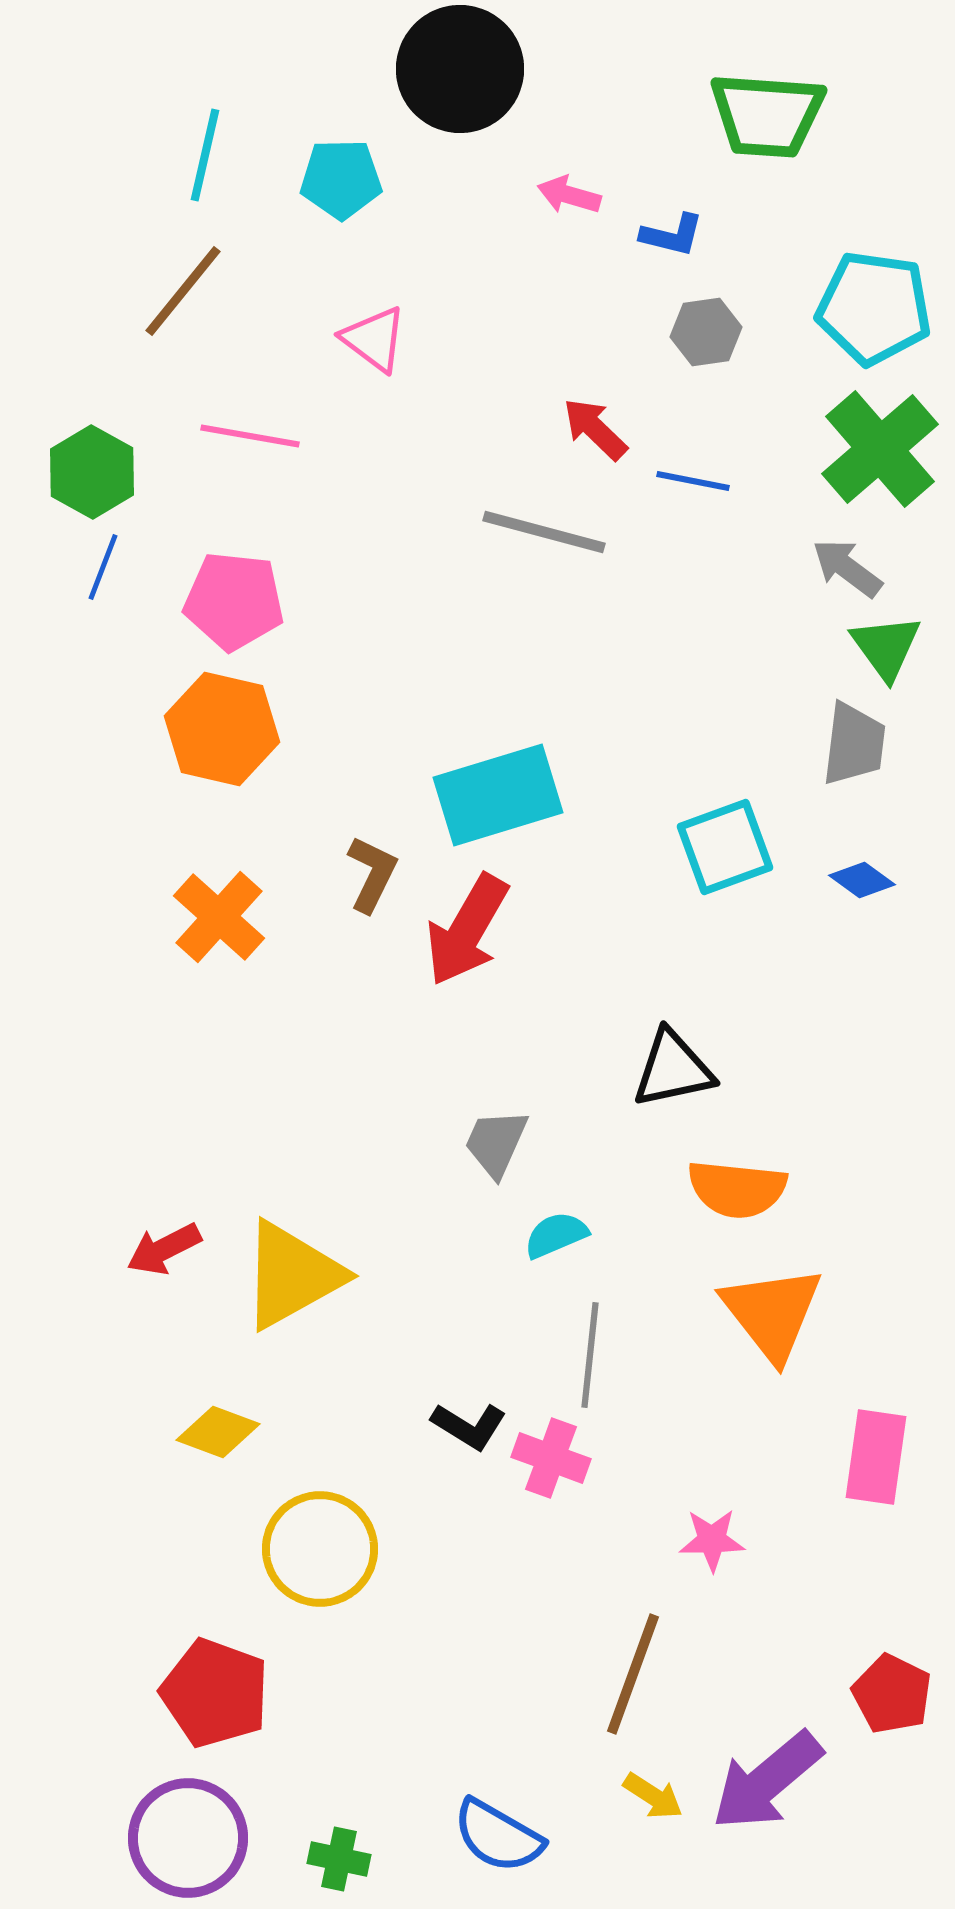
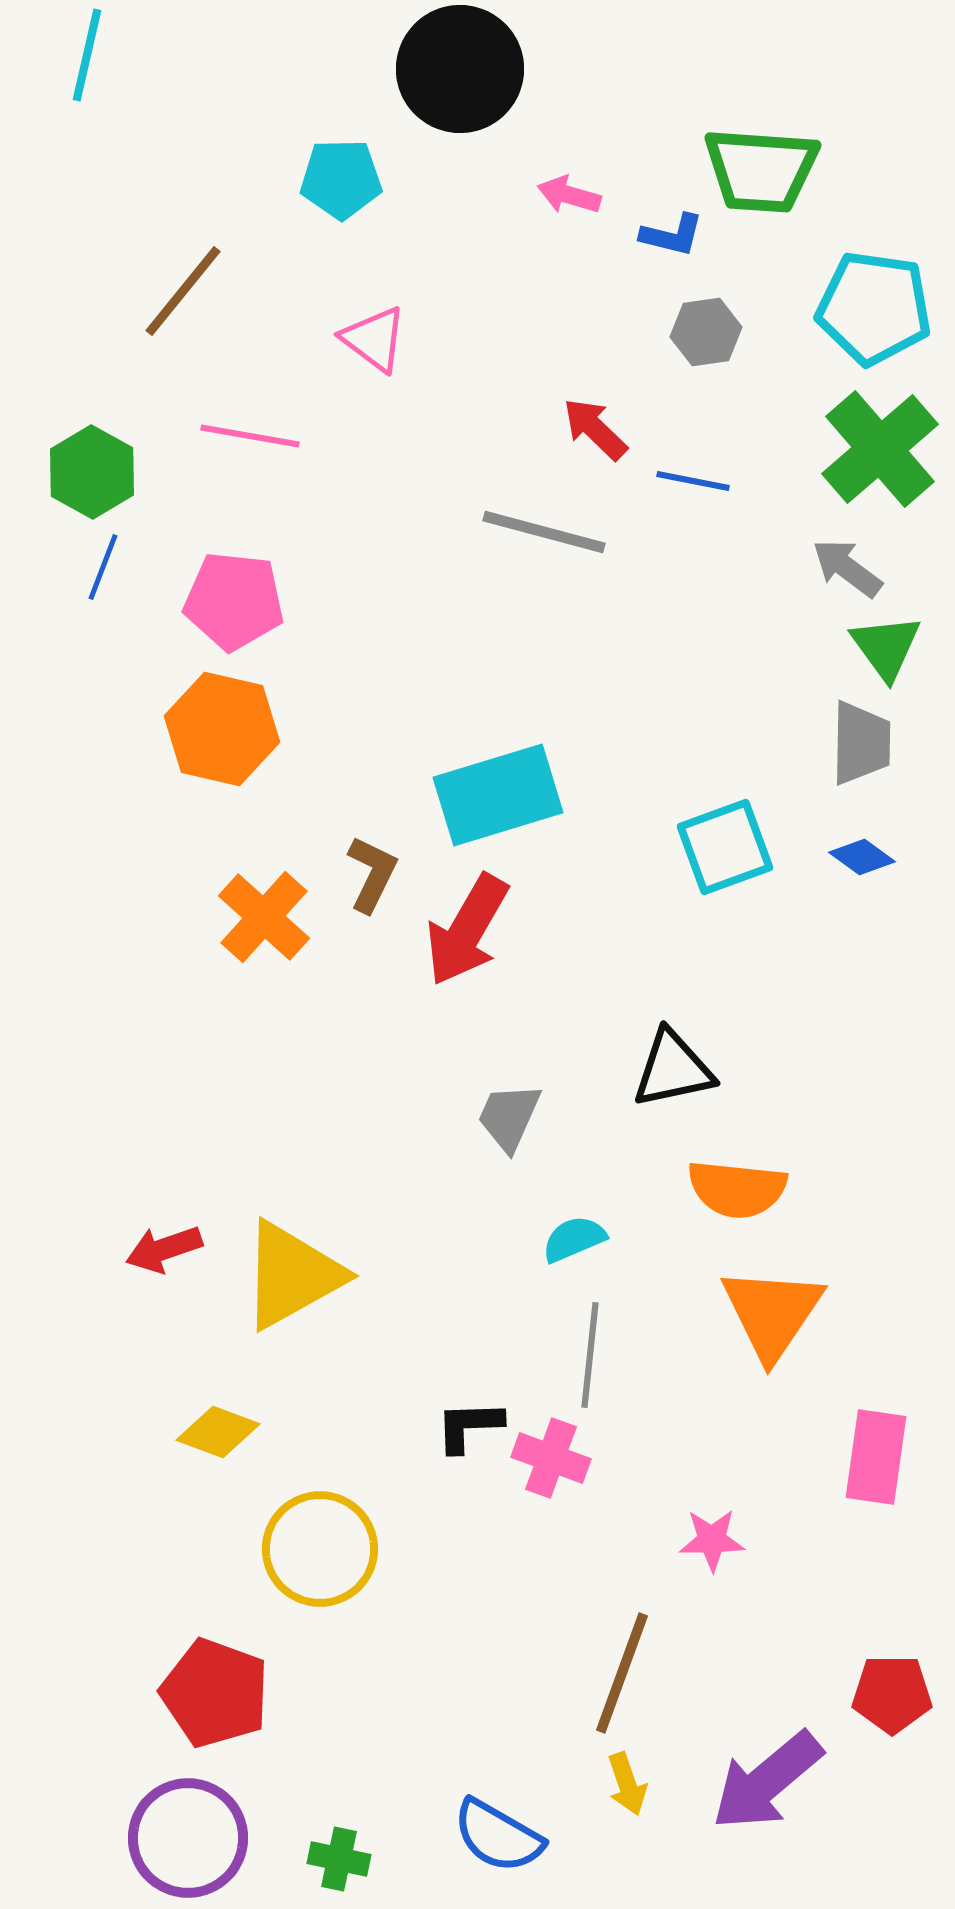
green trapezoid at (767, 115): moved 6 px left, 55 px down
cyan line at (205, 155): moved 118 px left, 100 px up
gray trapezoid at (854, 744): moved 7 px right, 1 px up; rotated 6 degrees counterclockwise
blue diamond at (862, 880): moved 23 px up
orange cross at (219, 917): moved 45 px right
gray trapezoid at (496, 1143): moved 13 px right, 26 px up
cyan semicircle at (556, 1235): moved 18 px right, 4 px down
red arrow at (164, 1249): rotated 8 degrees clockwise
orange triangle at (772, 1313): rotated 12 degrees clockwise
black L-shape at (469, 1426): rotated 146 degrees clockwise
brown line at (633, 1674): moved 11 px left, 1 px up
red pentagon at (892, 1694): rotated 26 degrees counterclockwise
yellow arrow at (653, 1796): moved 26 px left, 12 px up; rotated 38 degrees clockwise
